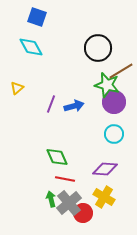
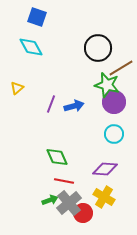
brown line: moved 3 px up
red line: moved 1 px left, 2 px down
green arrow: moved 1 px left, 1 px down; rotated 84 degrees clockwise
